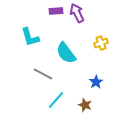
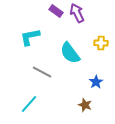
purple rectangle: rotated 40 degrees clockwise
cyan L-shape: rotated 95 degrees clockwise
yellow cross: rotated 24 degrees clockwise
cyan semicircle: moved 4 px right
gray line: moved 1 px left, 2 px up
cyan line: moved 27 px left, 4 px down
